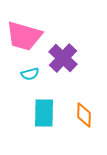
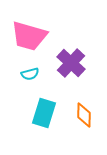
pink trapezoid: moved 5 px right
purple cross: moved 8 px right, 5 px down
cyan rectangle: rotated 16 degrees clockwise
